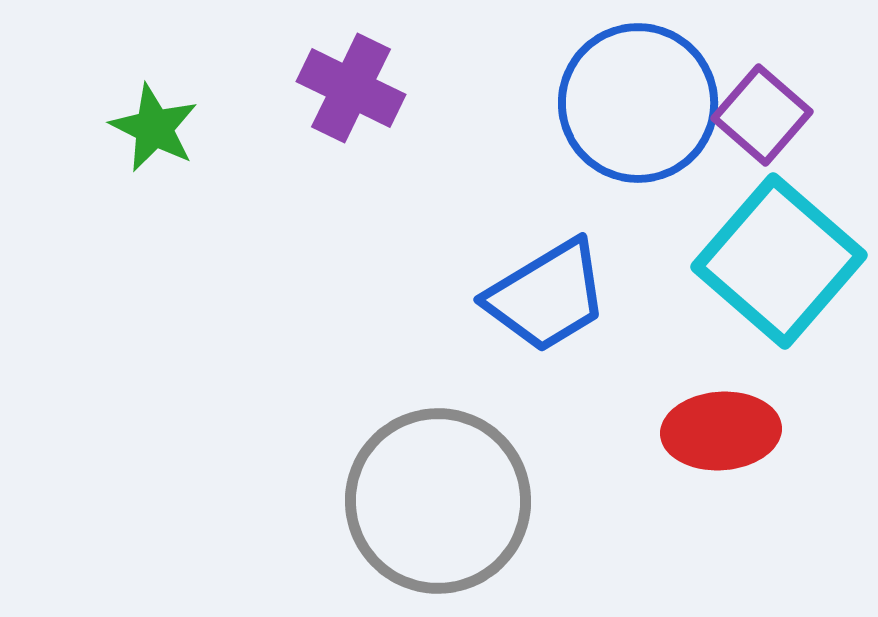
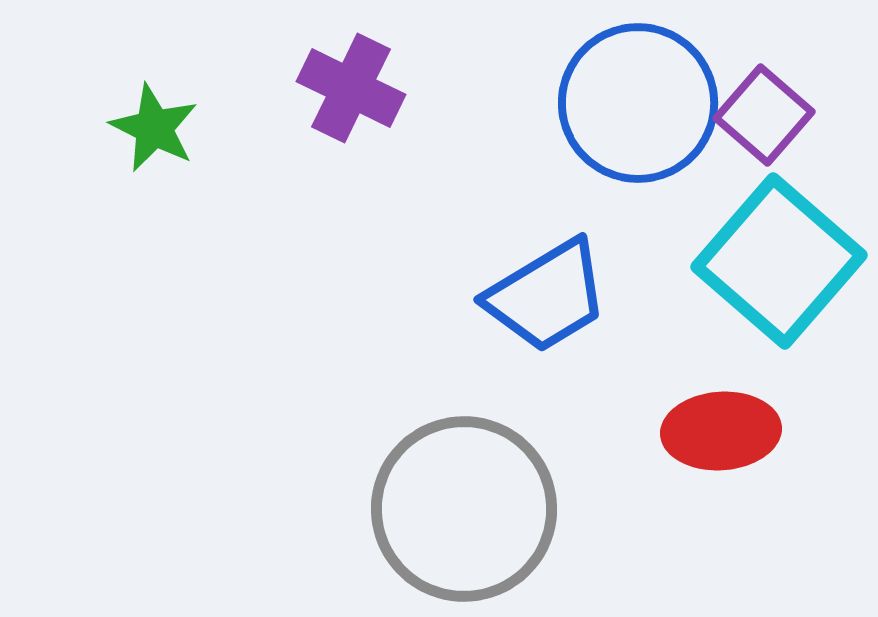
purple square: moved 2 px right
gray circle: moved 26 px right, 8 px down
